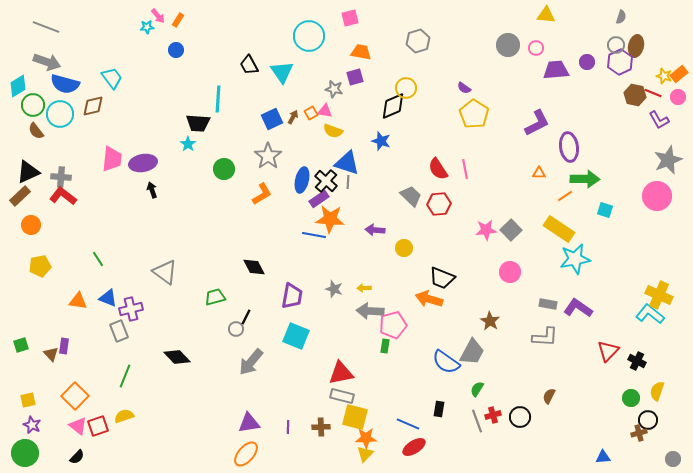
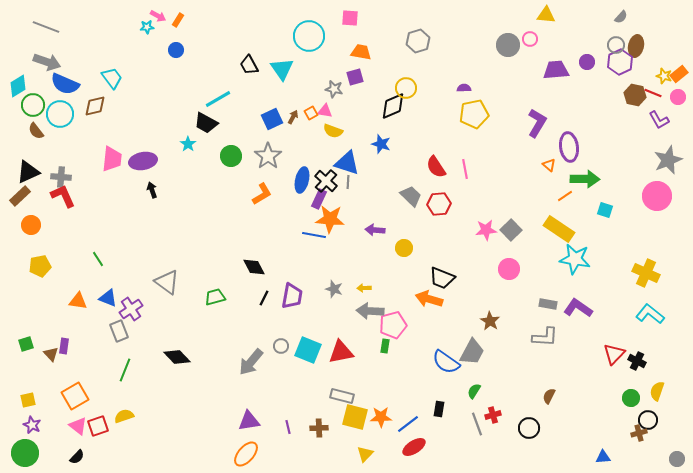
pink arrow at (158, 16): rotated 21 degrees counterclockwise
gray semicircle at (621, 17): rotated 24 degrees clockwise
pink square at (350, 18): rotated 18 degrees clockwise
pink circle at (536, 48): moved 6 px left, 9 px up
cyan triangle at (282, 72): moved 3 px up
blue semicircle at (65, 84): rotated 8 degrees clockwise
purple semicircle at (464, 88): rotated 144 degrees clockwise
cyan line at (218, 99): rotated 56 degrees clockwise
brown diamond at (93, 106): moved 2 px right
yellow pentagon at (474, 114): rotated 28 degrees clockwise
black trapezoid at (198, 123): moved 8 px right; rotated 25 degrees clockwise
purple L-shape at (537, 123): rotated 32 degrees counterclockwise
blue star at (381, 141): moved 3 px down
purple ellipse at (143, 163): moved 2 px up
green circle at (224, 169): moved 7 px right, 13 px up
red semicircle at (438, 169): moved 2 px left, 2 px up
orange triangle at (539, 173): moved 10 px right, 8 px up; rotated 40 degrees clockwise
red L-shape at (63, 196): rotated 28 degrees clockwise
purple rectangle at (319, 199): rotated 30 degrees counterclockwise
cyan star at (575, 259): rotated 20 degrees clockwise
gray triangle at (165, 272): moved 2 px right, 10 px down
pink circle at (510, 272): moved 1 px left, 3 px up
yellow cross at (659, 295): moved 13 px left, 22 px up
purple cross at (131, 309): rotated 20 degrees counterclockwise
black line at (246, 317): moved 18 px right, 19 px up
gray circle at (236, 329): moved 45 px right, 17 px down
cyan square at (296, 336): moved 12 px right, 14 px down
green square at (21, 345): moved 5 px right, 1 px up
red triangle at (608, 351): moved 6 px right, 3 px down
red triangle at (341, 373): moved 21 px up
green line at (125, 376): moved 6 px up
green semicircle at (477, 389): moved 3 px left, 2 px down
orange square at (75, 396): rotated 16 degrees clockwise
black circle at (520, 417): moved 9 px right, 11 px down
gray line at (477, 421): moved 3 px down
purple triangle at (249, 423): moved 2 px up
blue line at (408, 424): rotated 60 degrees counterclockwise
purple line at (288, 427): rotated 16 degrees counterclockwise
brown cross at (321, 427): moved 2 px left, 1 px down
orange star at (366, 438): moved 15 px right, 21 px up
gray circle at (673, 459): moved 4 px right
